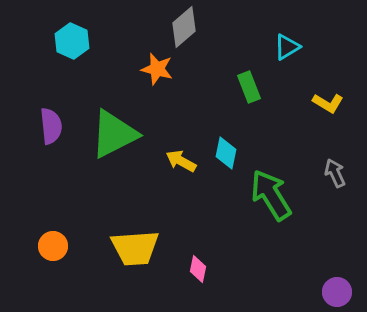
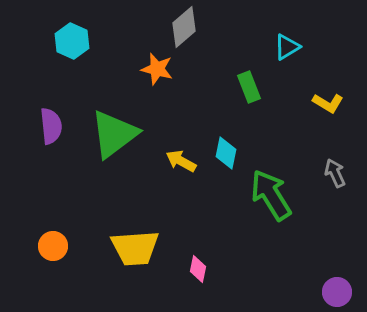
green triangle: rotated 10 degrees counterclockwise
